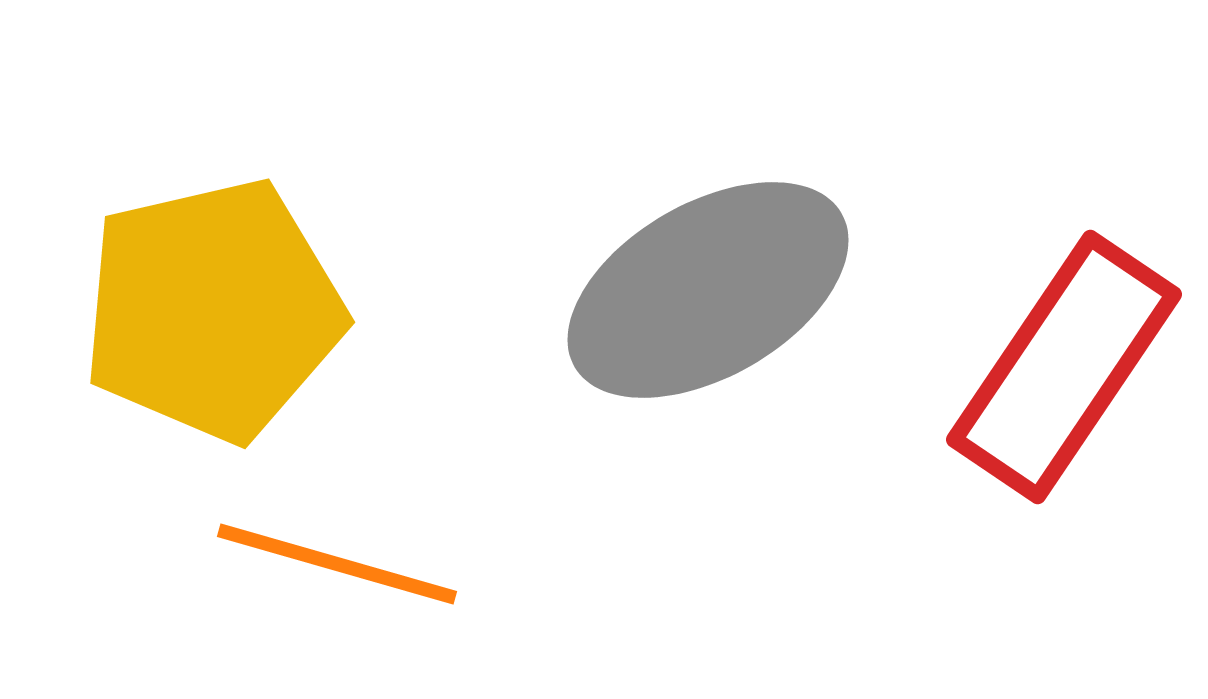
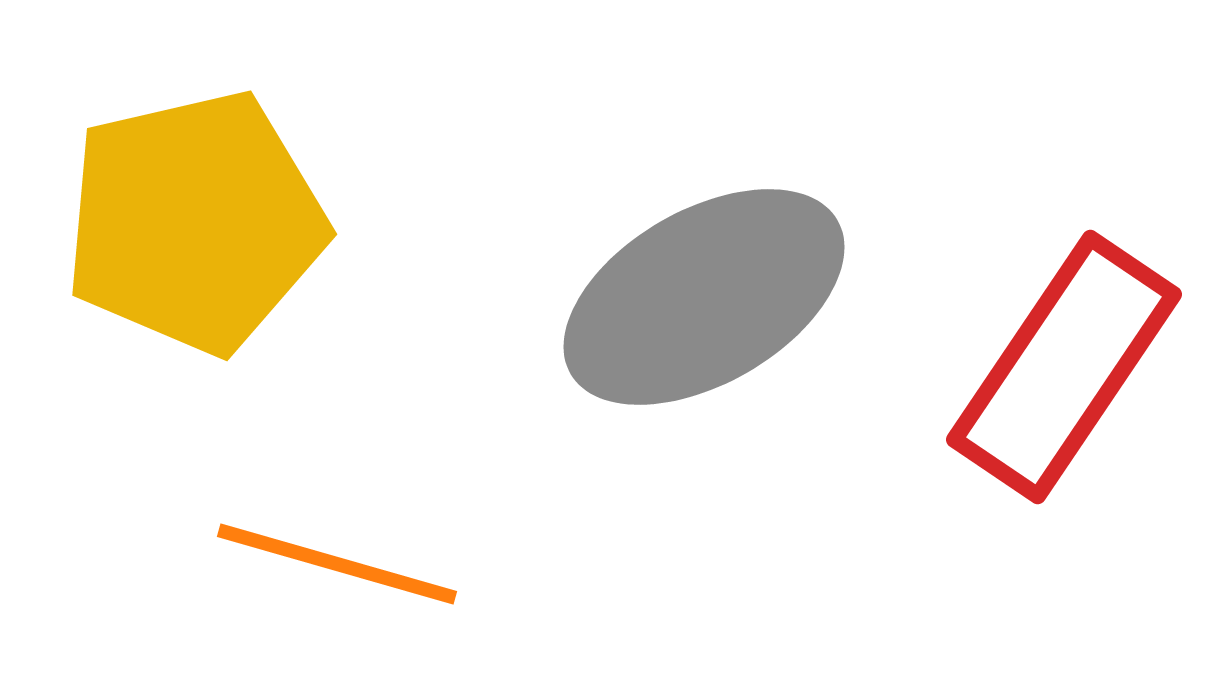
gray ellipse: moved 4 px left, 7 px down
yellow pentagon: moved 18 px left, 88 px up
